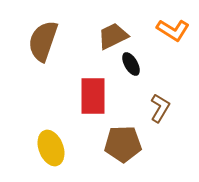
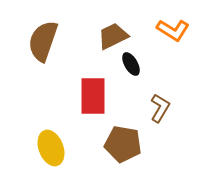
brown pentagon: rotated 12 degrees clockwise
